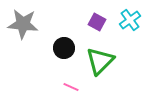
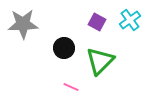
gray star: rotated 8 degrees counterclockwise
